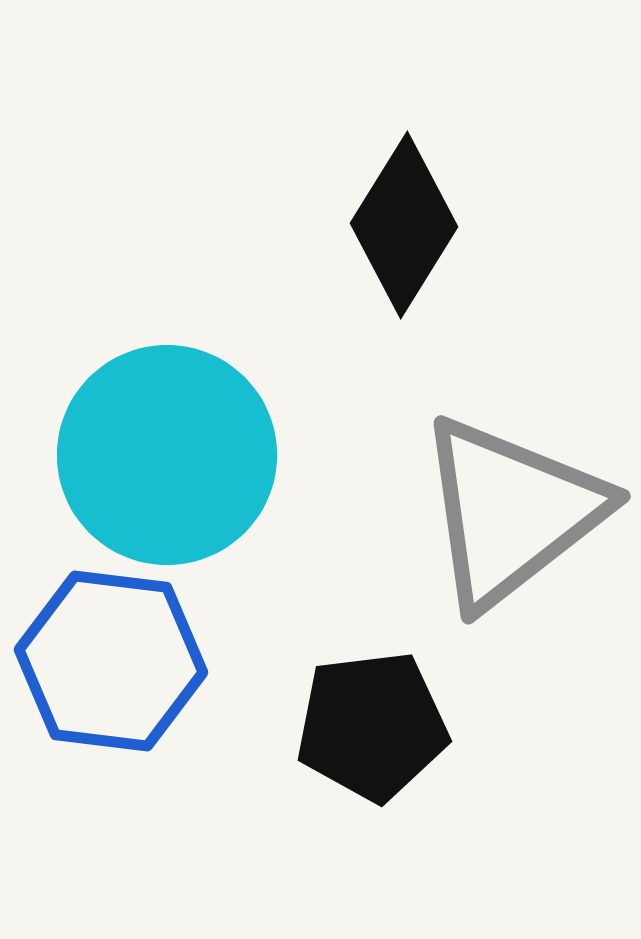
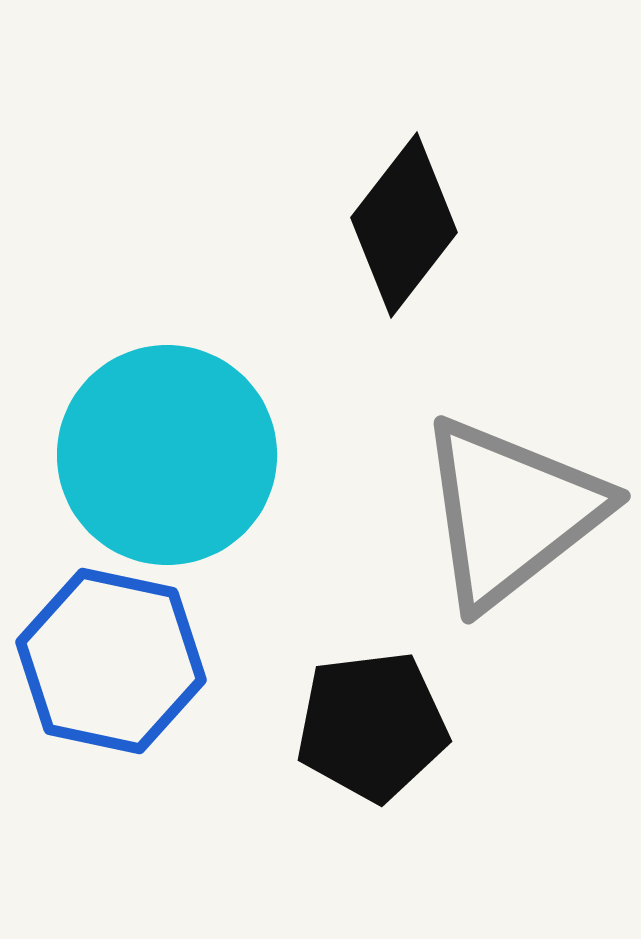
black diamond: rotated 6 degrees clockwise
blue hexagon: rotated 5 degrees clockwise
